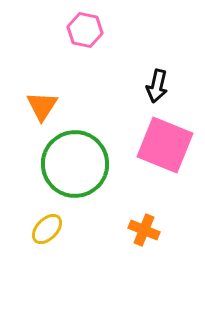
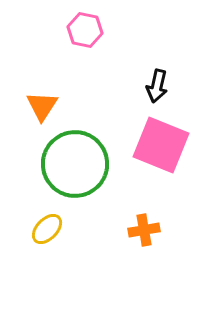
pink square: moved 4 px left
orange cross: rotated 32 degrees counterclockwise
